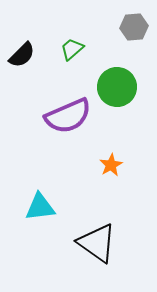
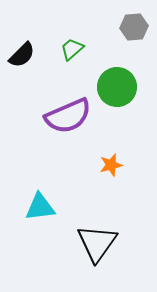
orange star: rotated 15 degrees clockwise
black triangle: rotated 30 degrees clockwise
